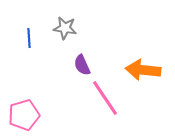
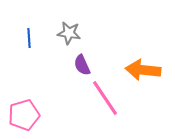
gray star: moved 4 px right, 5 px down
